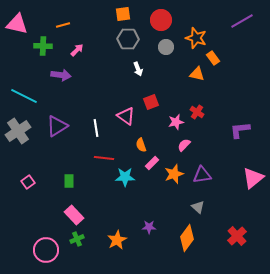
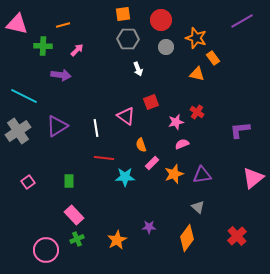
pink semicircle at (184, 145): moved 2 px left, 1 px up; rotated 24 degrees clockwise
